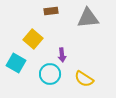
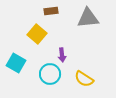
yellow square: moved 4 px right, 5 px up
